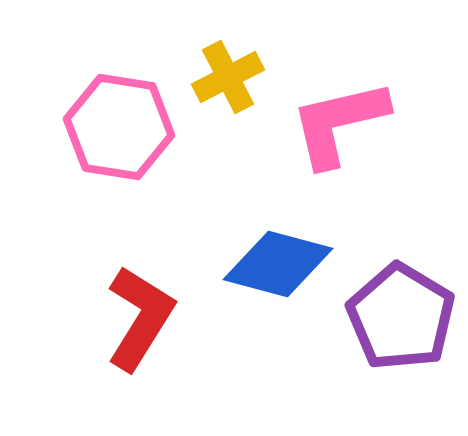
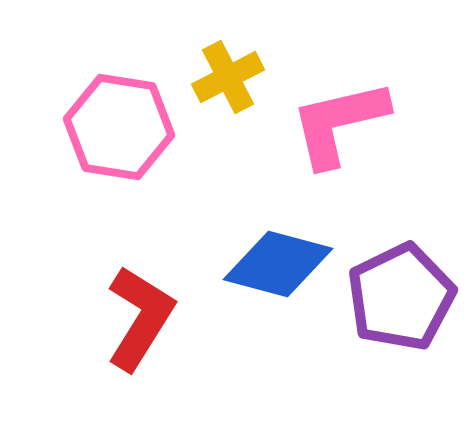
purple pentagon: moved 20 px up; rotated 15 degrees clockwise
